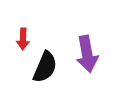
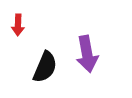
red arrow: moved 5 px left, 14 px up
